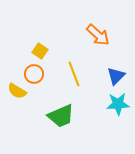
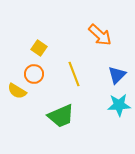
orange arrow: moved 2 px right
yellow square: moved 1 px left, 3 px up
blue triangle: moved 1 px right, 1 px up
cyan star: moved 1 px right, 1 px down
